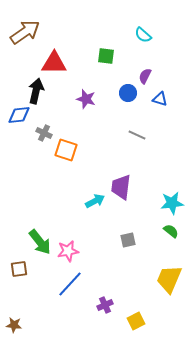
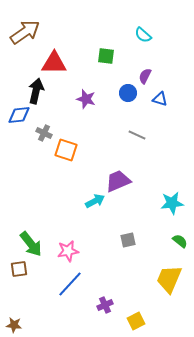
purple trapezoid: moved 3 px left, 6 px up; rotated 60 degrees clockwise
green semicircle: moved 9 px right, 10 px down
green arrow: moved 9 px left, 2 px down
